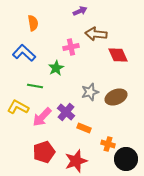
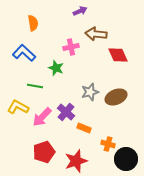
green star: rotated 21 degrees counterclockwise
